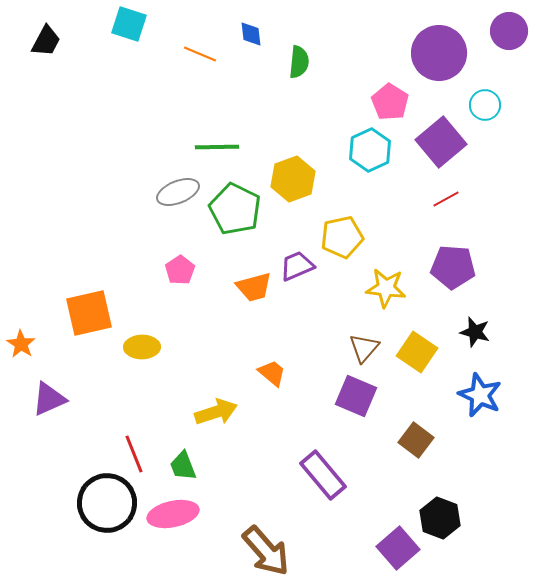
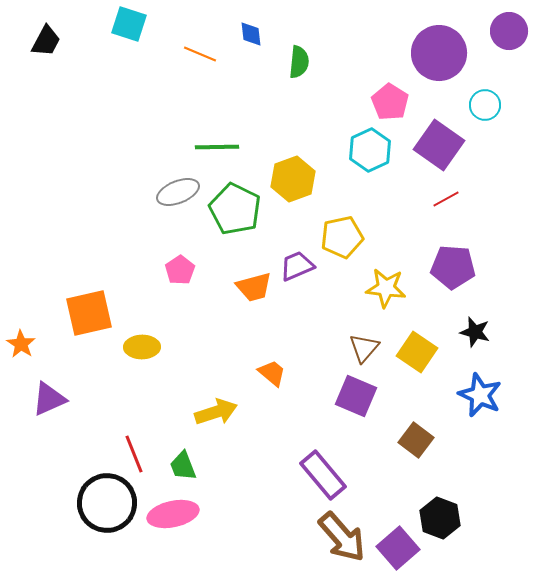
purple square at (441, 142): moved 2 px left, 3 px down; rotated 15 degrees counterclockwise
brown arrow at (266, 551): moved 76 px right, 14 px up
